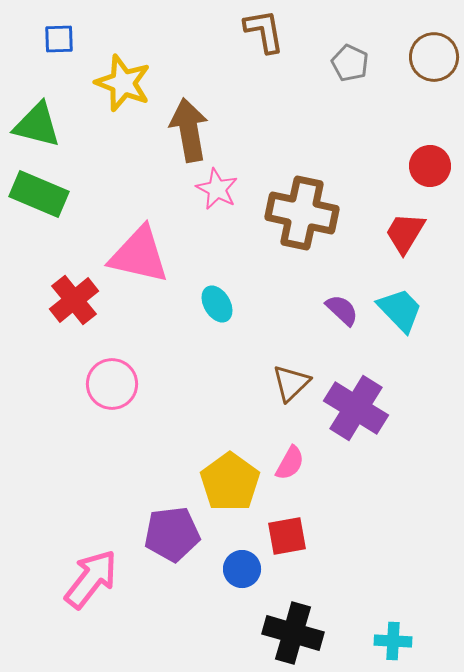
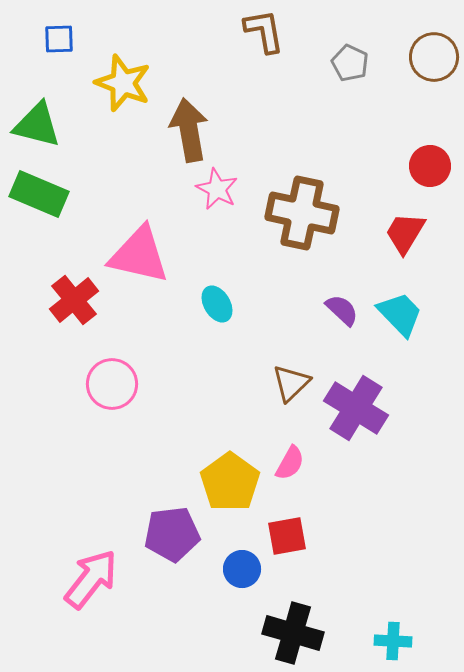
cyan trapezoid: moved 4 px down
